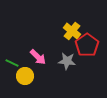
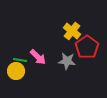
red pentagon: moved 2 px down
green line: moved 8 px right, 3 px up; rotated 16 degrees counterclockwise
yellow circle: moved 9 px left, 5 px up
